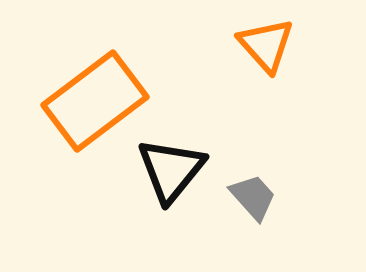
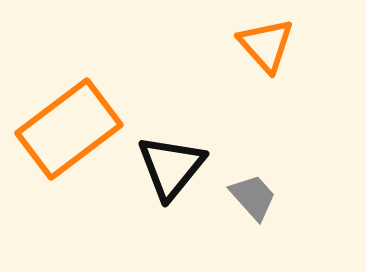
orange rectangle: moved 26 px left, 28 px down
black triangle: moved 3 px up
